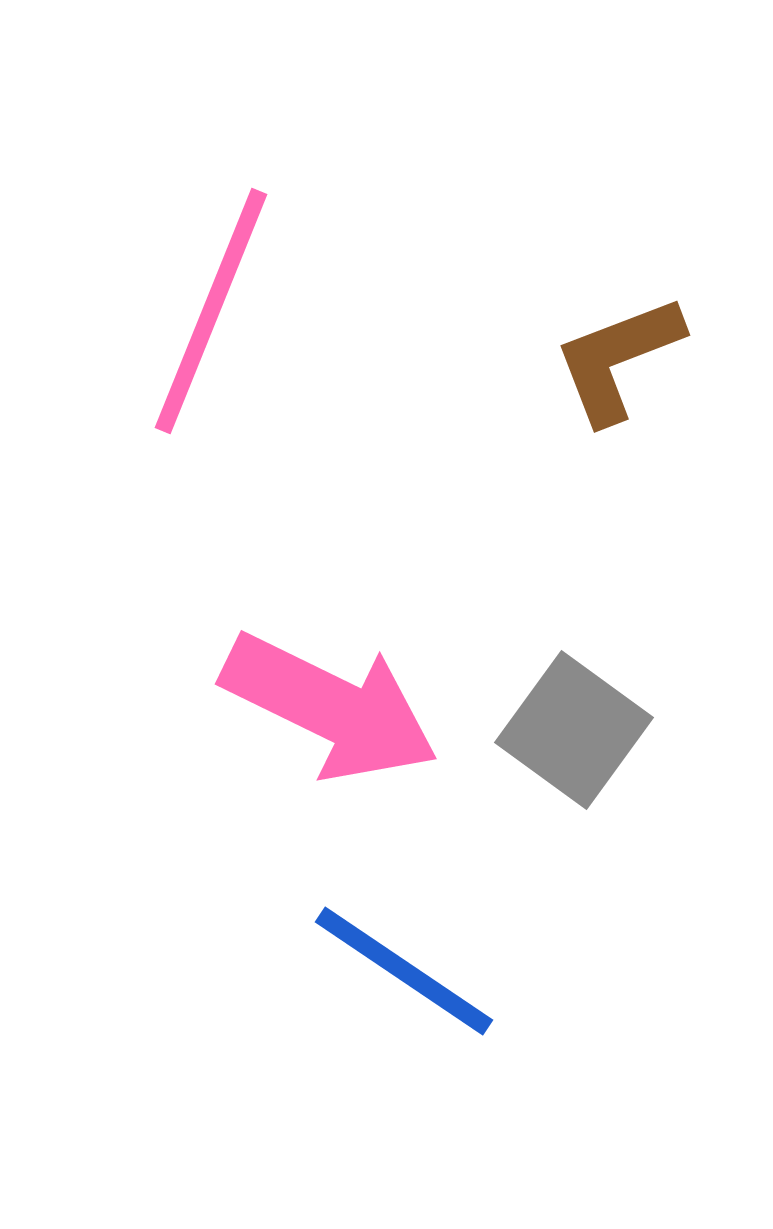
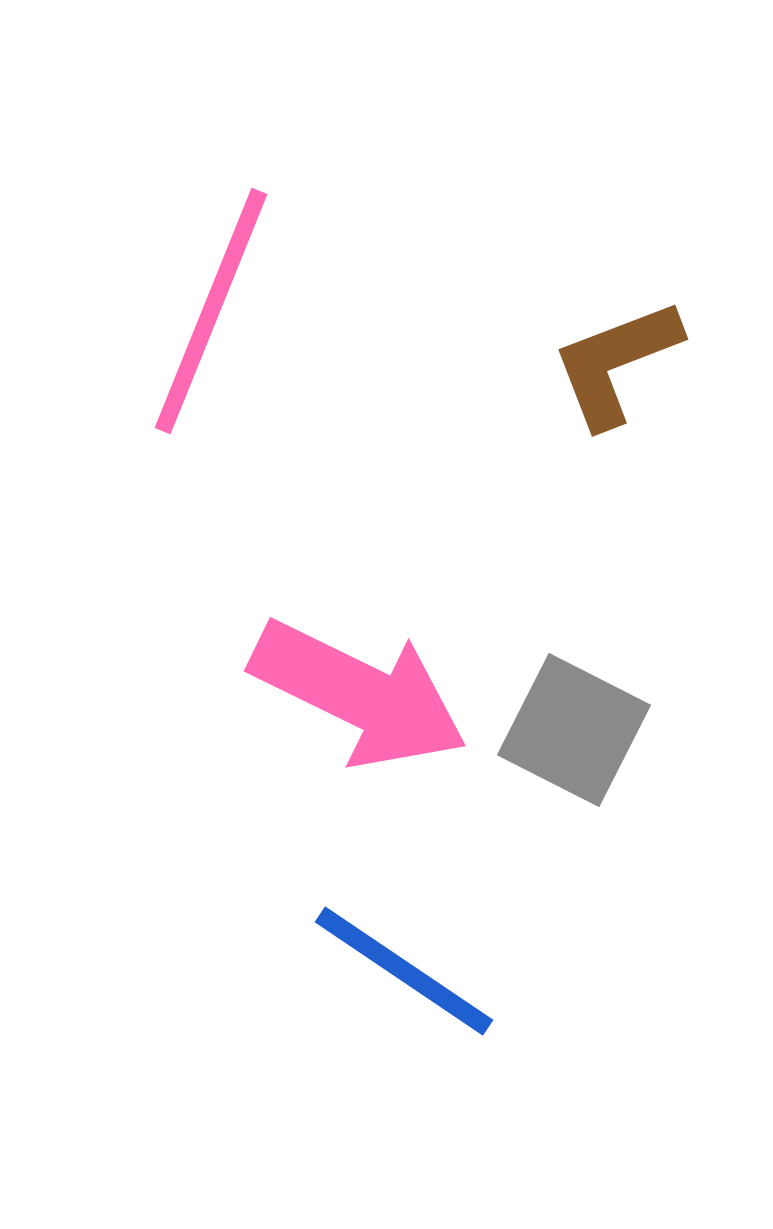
brown L-shape: moved 2 px left, 4 px down
pink arrow: moved 29 px right, 13 px up
gray square: rotated 9 degrees counterclockwise
